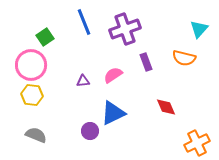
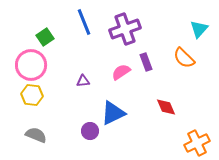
orange semicircle: rotated 30 degrees clockwise
pink semicircle: moved 8 px right, 3 px up
